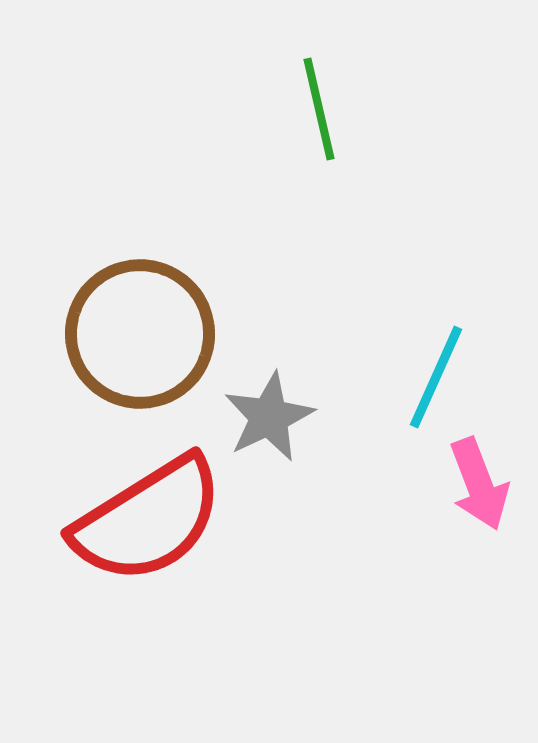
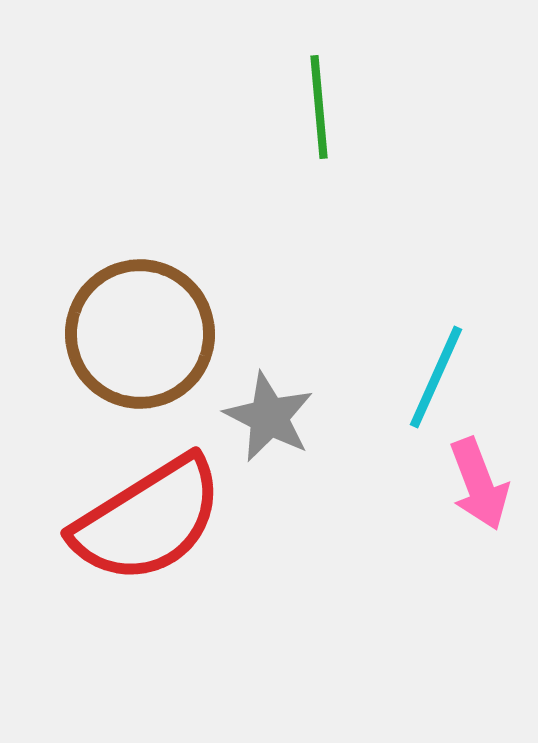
green line: moved 2 px up; rotated 8 degrees clockwise
gray star: rotated 20 degrees counterclockwise
